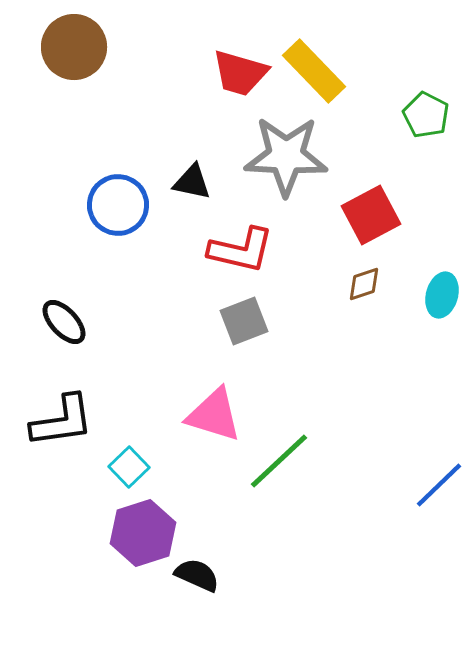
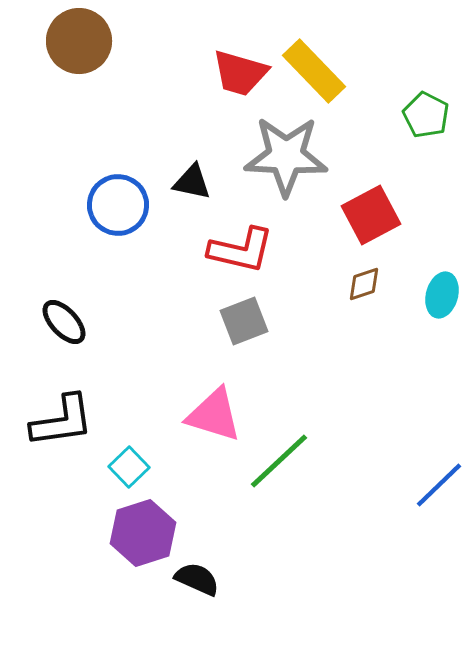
brown circle: moved 5 px right, 6 px up
black semicircle: moved 4 px down
